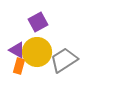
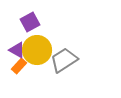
purple square: moved 8 px left
yellow circle: moved 2 px up
orange rectangle: rotated 28 degrees clockwise
